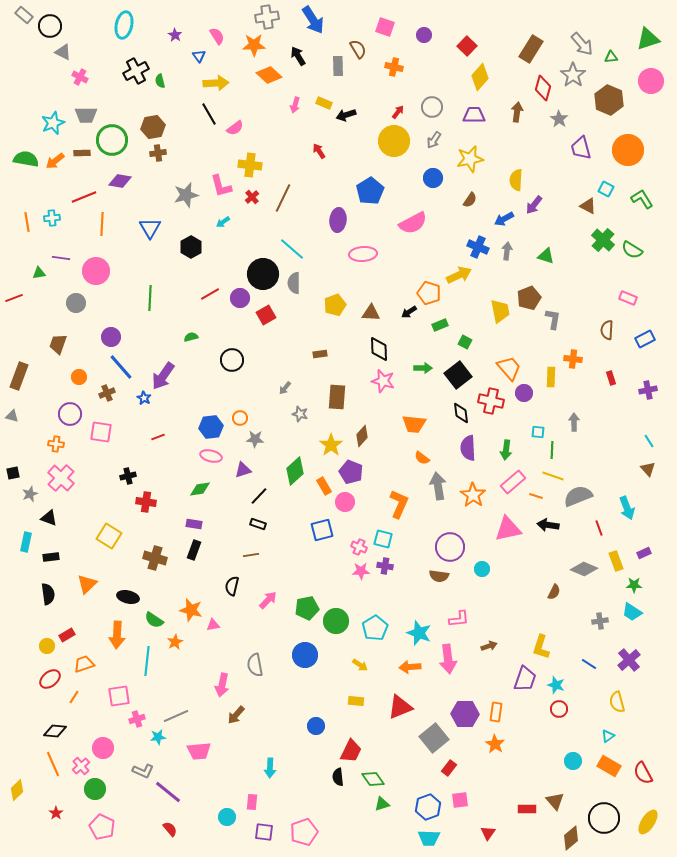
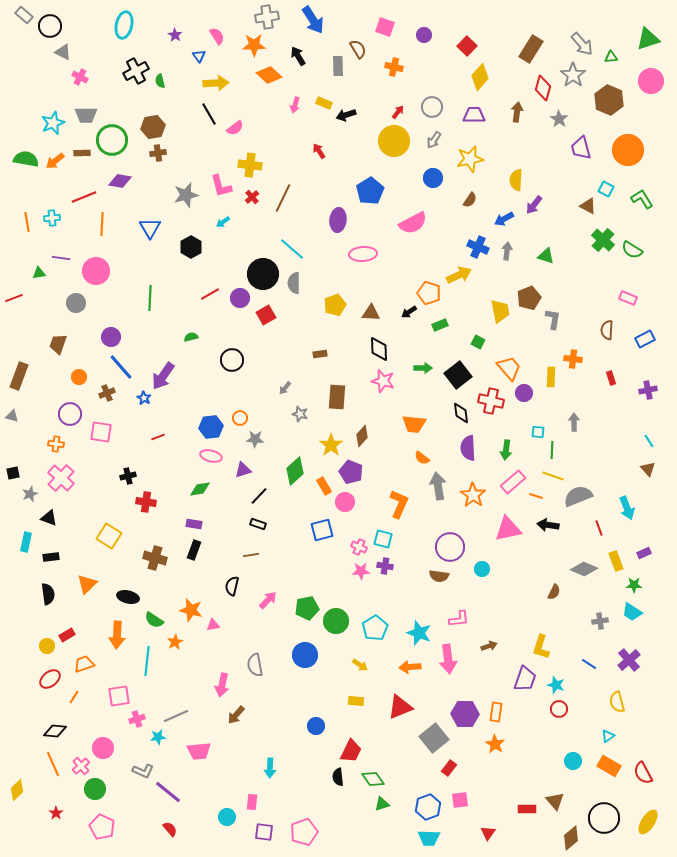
green square at (465, 342): moved 13 px right
